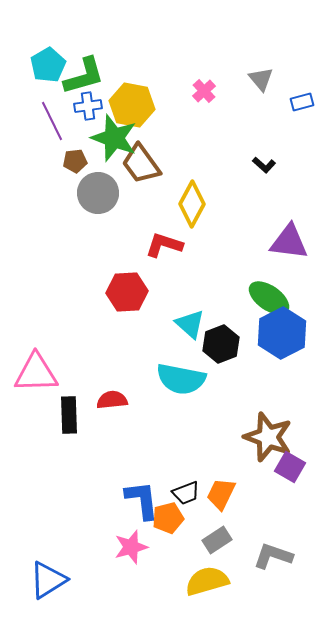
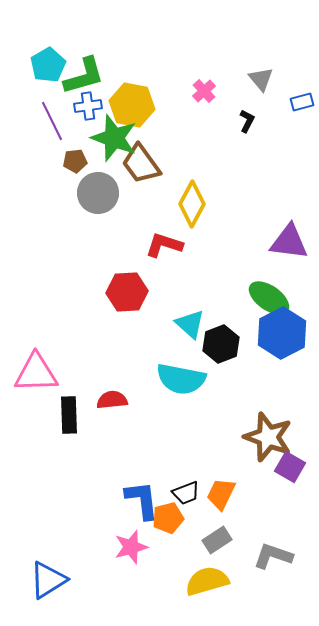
black L-shape: moved 17 px left, 44 px up; rotated 105 degrees counterclockwise
